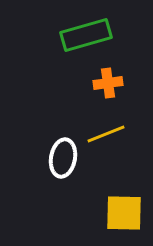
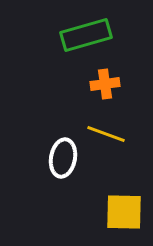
orange cross: moved 3 px left, 1 px down
yellow line: rotated 42 degrees clockwise
yellow square: moved 1 px up
